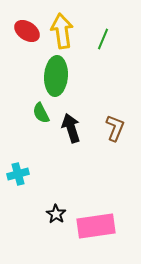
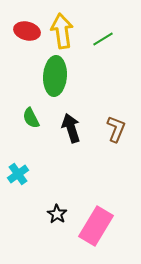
red ellipse: rotated 20 degrees counterclockwise
green line: rotated 35 degrees clockwise
green ellipse: moved 1 px left
green semicircle: moved 10 px left, 5 px down
brown L-shape: moved 1 px right, 1 px down
cyan cross: rotated 20 degrees counterclockwise
black star: moved 1 px right
pink rectangle: rotated 51 degrees counterclockwise
